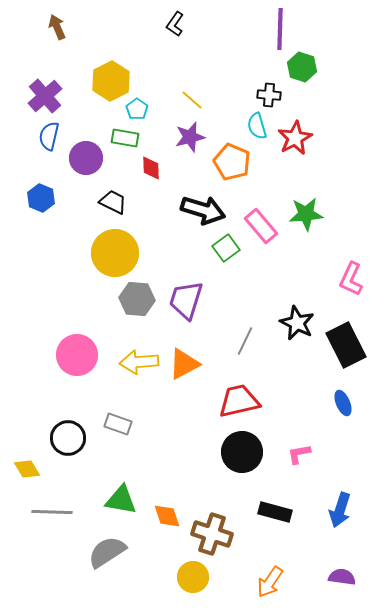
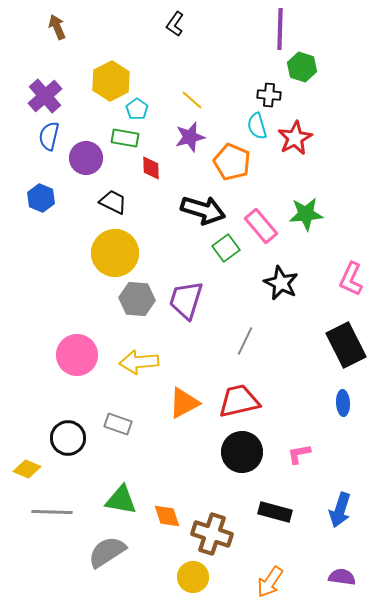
black star at (297, 323): moved 16 px left, 40 px up
orange triangle at (184, 364): moved 39 px down
blue ellipse at (343, 403): rotated 20 degrees clockwise
yellow diamond at (27, 469): rotated 36 degrees counterclockwise
